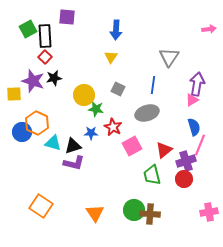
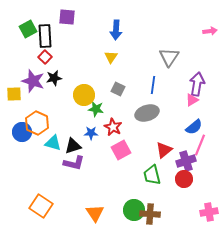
pink arrow: moved 1 px right, 2 px down
blue semicircle: rotated 66 degrees clockwise
pink square: moved 11 px left, 4 px down
